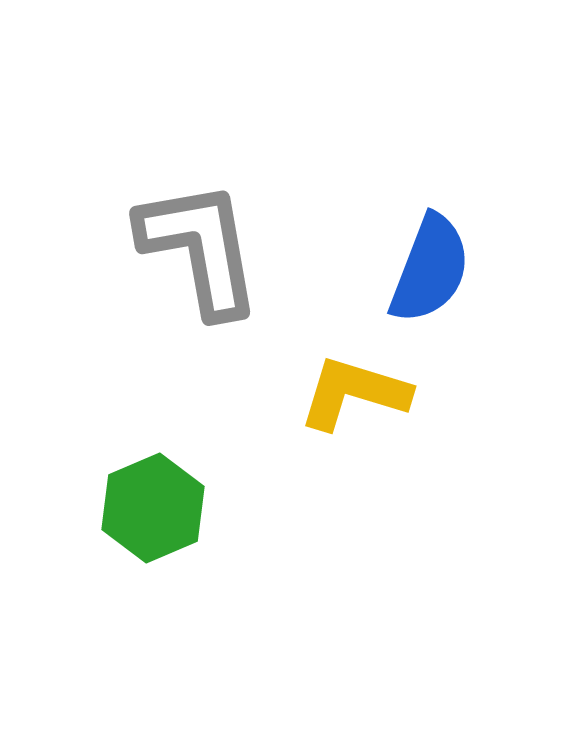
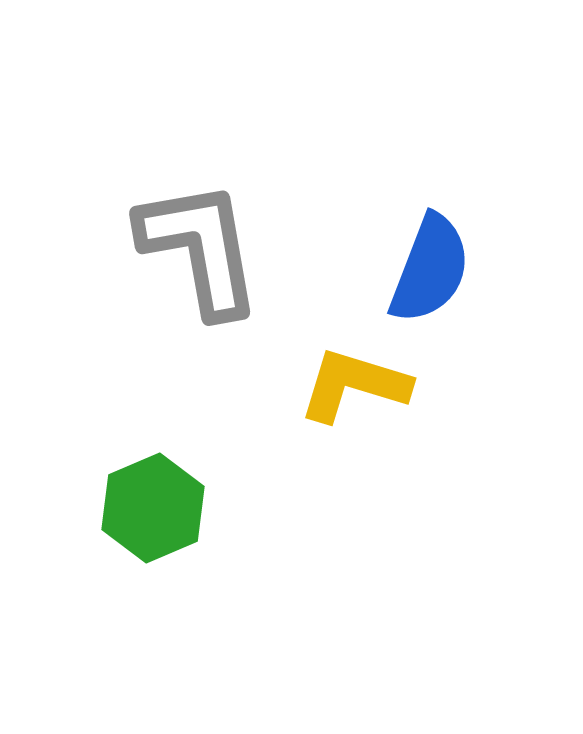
yellow L-shape: moved 8 px up
